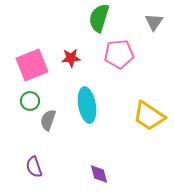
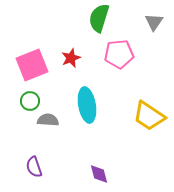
red star: rotated 18 degrees counterclockwise
gray semicircle: rotated 75 degrees clockwise
